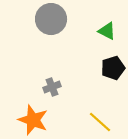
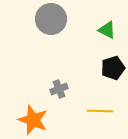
green triangle: moved 1 px up
gray cross: moved 7 px right, 2 px down
yellow line: moved 11 px up; rotated 40 degrees counterclockwise
